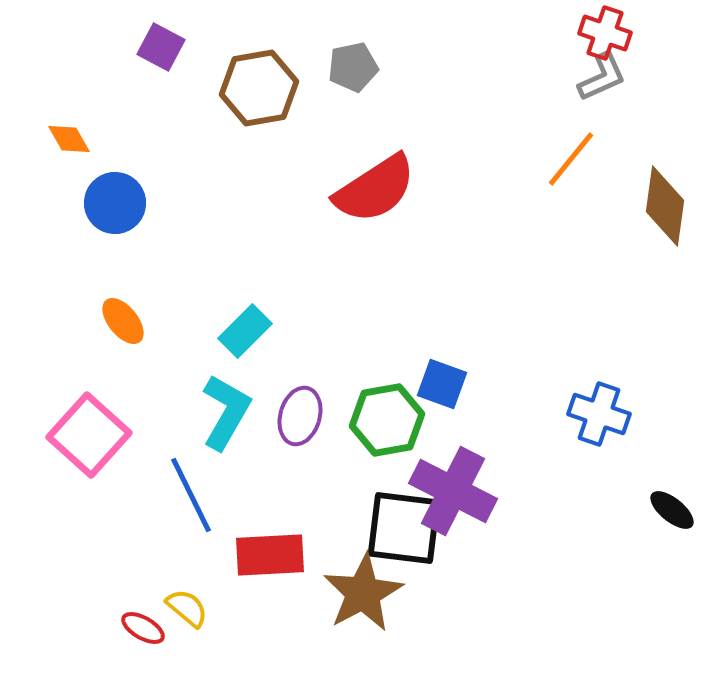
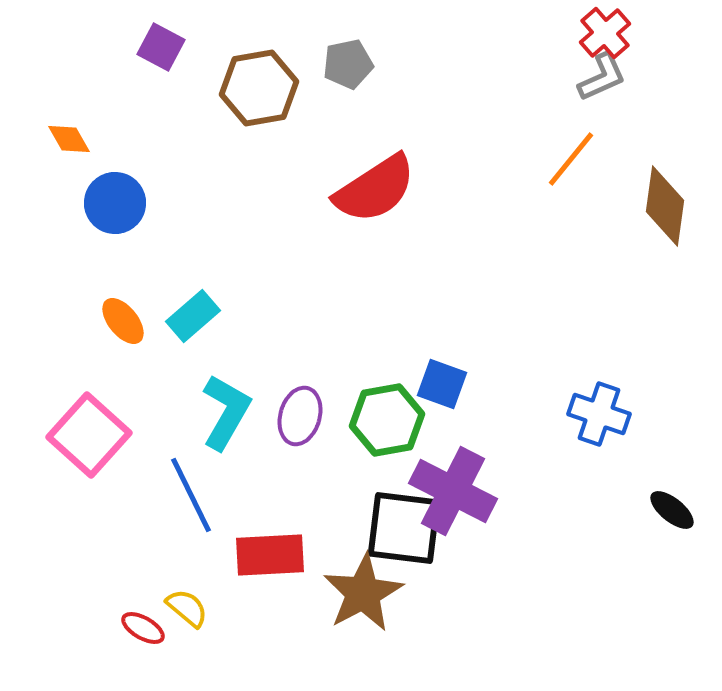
red cross: rotated 30 degrees clockwise
gray pentagon: moved 5 px left, 3 px up
cyan rectangle: moved 52 px left, 15 px up; rotated 4 degrees clockwise
